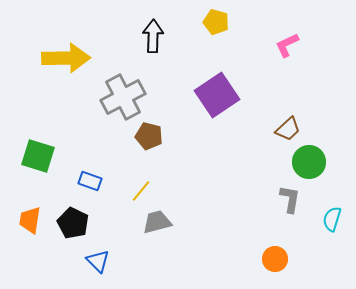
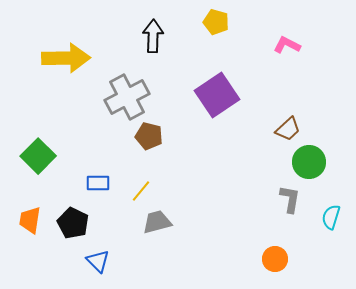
pink L-shape: rotated 52 degrees clockwise
gray cross: moved 4 px right
green square: rotated 28 degrees clockwise
blue rectangle: moved 8 px right, 2 px down; rotated 20 degrees counterclockwise
cyan semicircle: moved 1 px left, 2 px up
